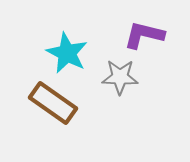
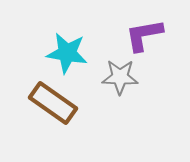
purple L-shape: rotated 24 degrees counterclockwise
cyan star: rotated 18 degrees counterclockwise
